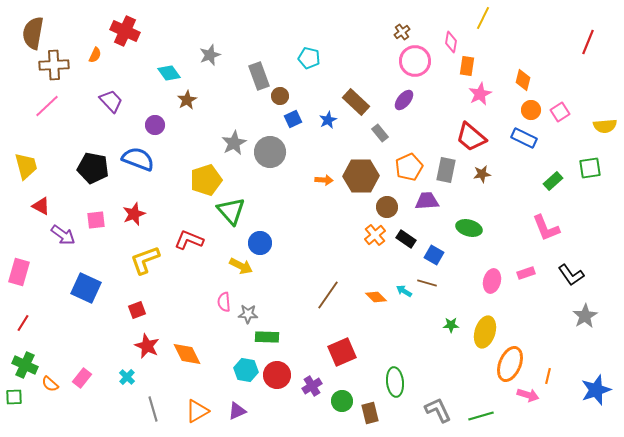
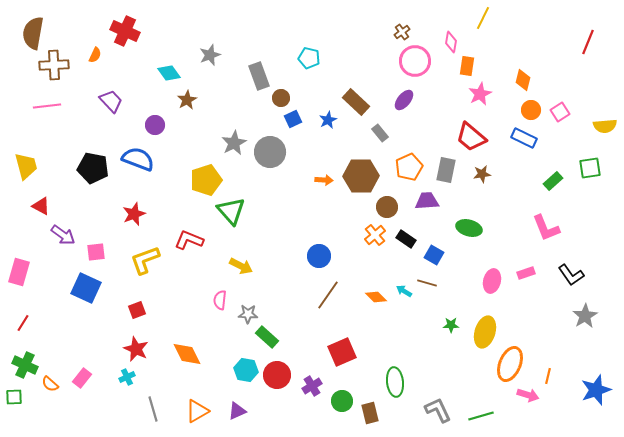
brown circle at (280, 96): moved 1 px right, 2 px down
pink line at (47, 106): rotated 36 degrees clockwise
pink square at (96, 220): moved 32 px down
blue circle at (260, 243): moved 59 px right, 13 px down
pink semicircle at (224, 302): moved 4 px left, 2 px up; rotated 12 degrees clockwise
green rectangle at (267, 337): rotated 40 degrees clockwise
red star at (147, 346): moved 11 px left, 3 px down
cyan cross at (127, 377): rotated 21 degrees clockwise
